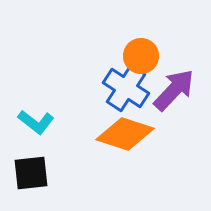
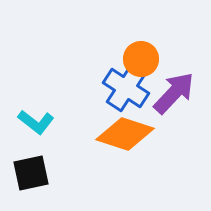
orange circle: moved 3 px down
purple arrow: moved 3 px down
black square: rotated 6 degrees counterclockwise
